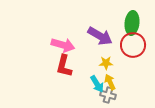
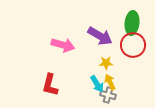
red L-shape: moved 14 px left, 19 px down
